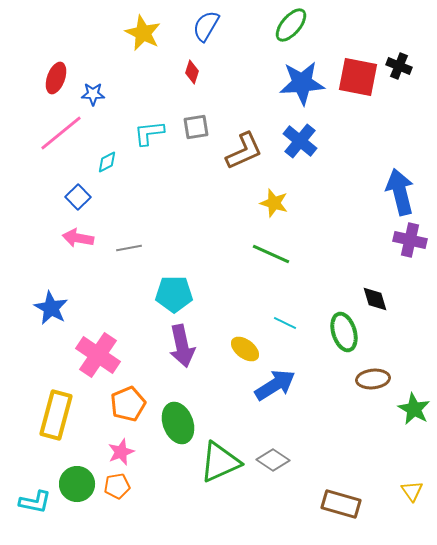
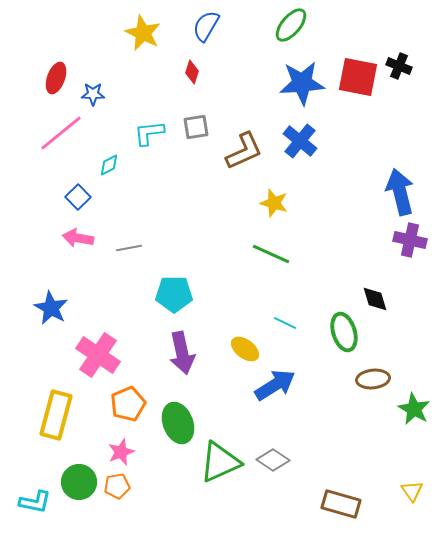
cyan diamond at (107, 162): moved 2 px right, 3 px down
purple arrow at (182, 346): moved 7 px down
green circle at (77, 484): moved 2 px right, 2 px up
